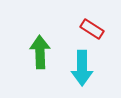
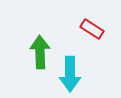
cyan arrow: moved 12 px left, 6 px down
